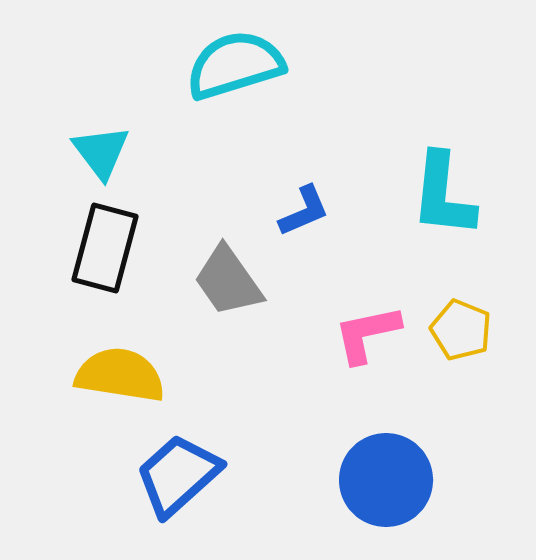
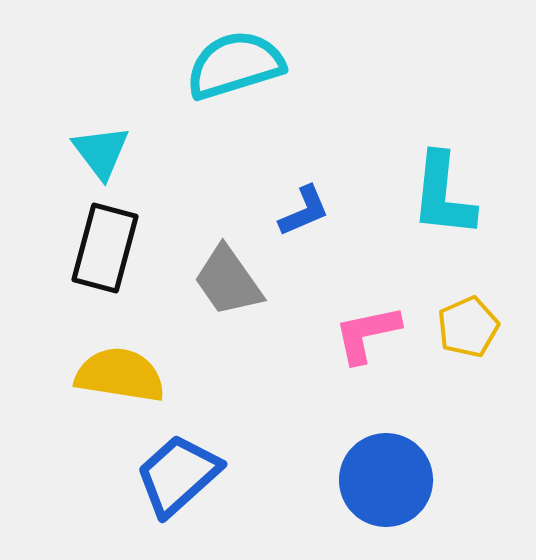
yellow pentagon: moved 7 px right, 3 px up; rotated 26 degrees clockwise
